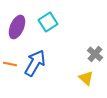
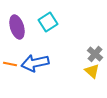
purple ellipse: rotated 40 degrees counterclockwise
blue arrow: rotated 132 degrees counterclockwise
yellow triangle: moved 6 px right, 7 px up
